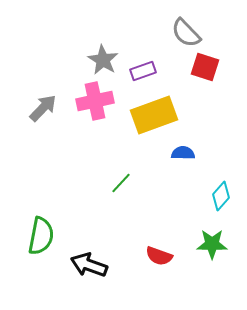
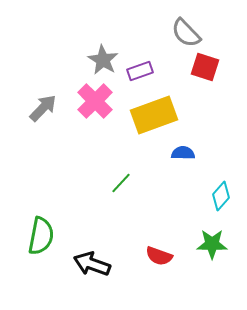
purple rectangle: moved 3 px left
pink cross: rotated 33 degrees counterclockwise
black arrow: moved 3 px right, 1 px up
